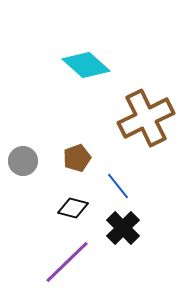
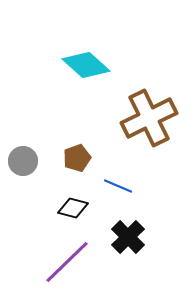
brown cross: moved 3 px right
blue line: rotated 28 degrees counterclockwise
black cross: moved 5 px right, 9 px down
